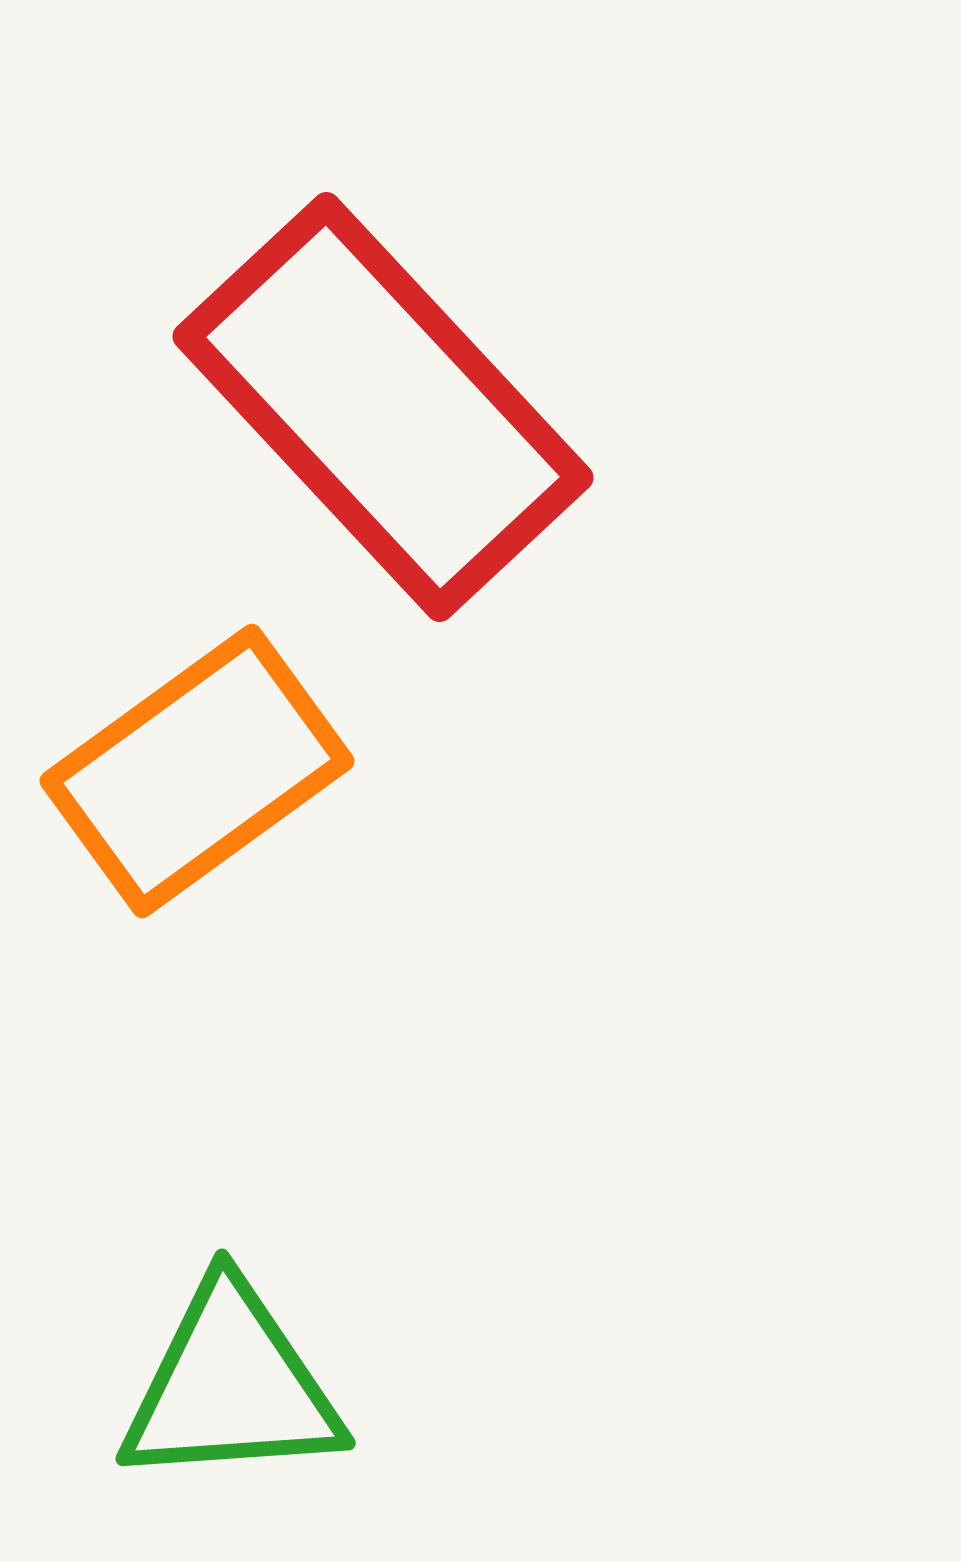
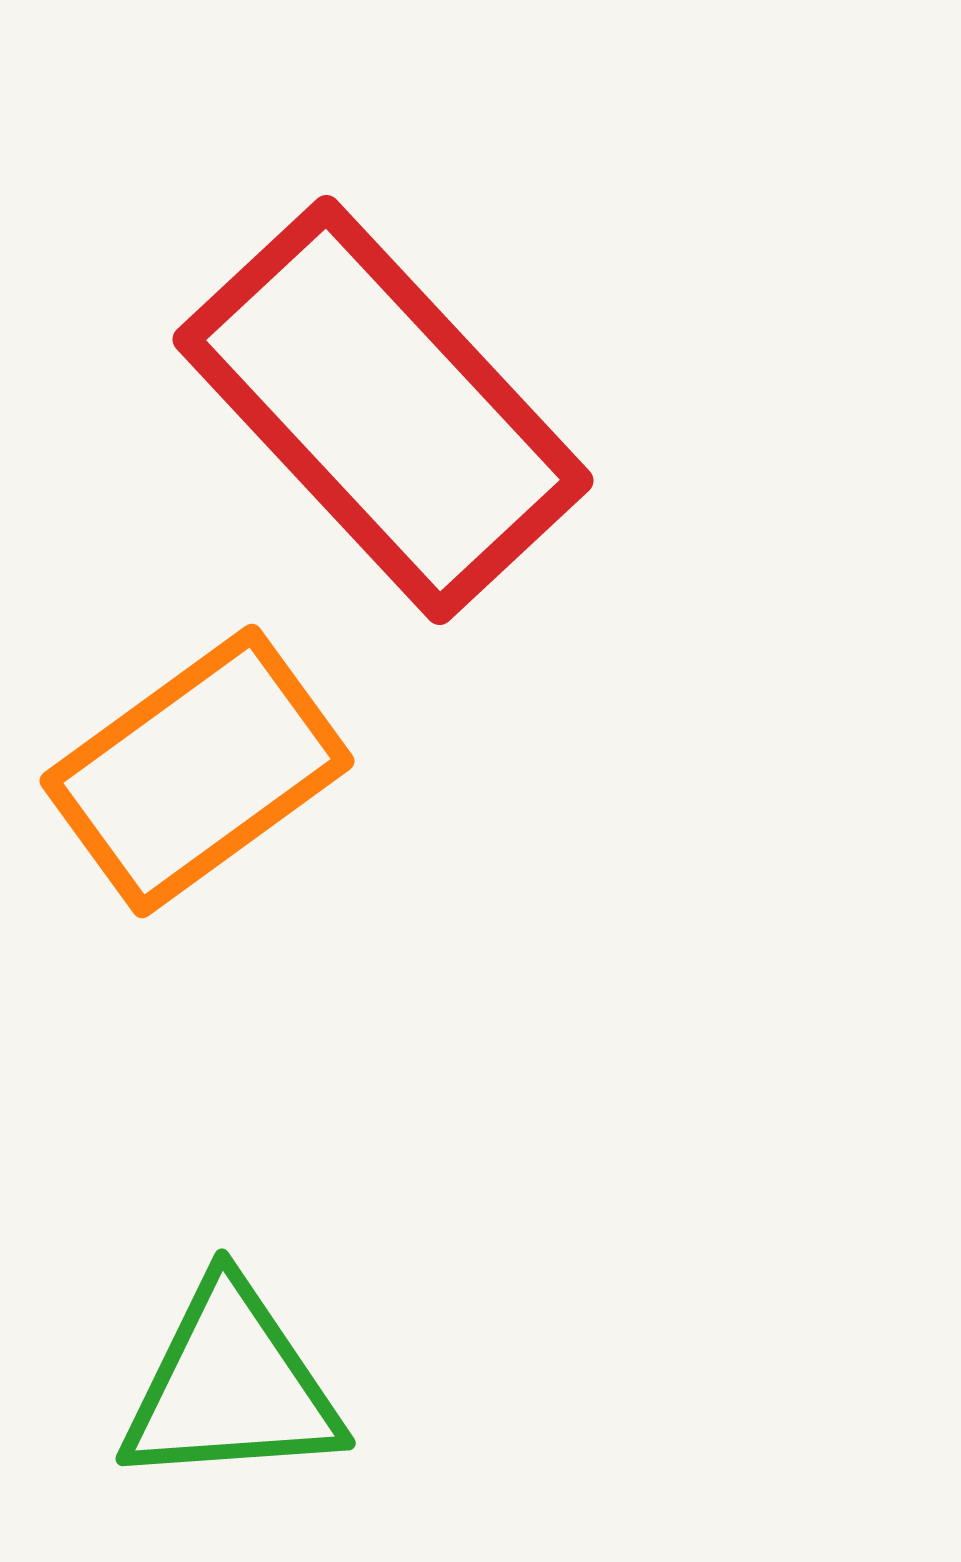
red rectangle: moved 3 px down
